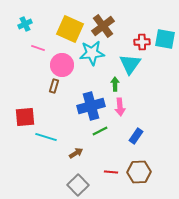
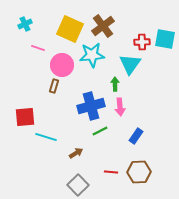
cyan star: moved 2 px down
